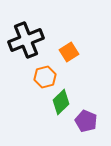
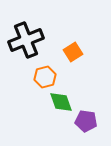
orange square: moved 4 px right
green diamond: rotated 65 degrees counterclockwise
purple pentagon: rotated 15 degrees counterclockwise
